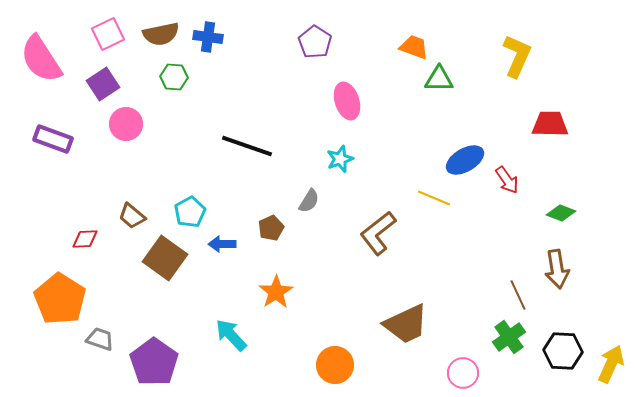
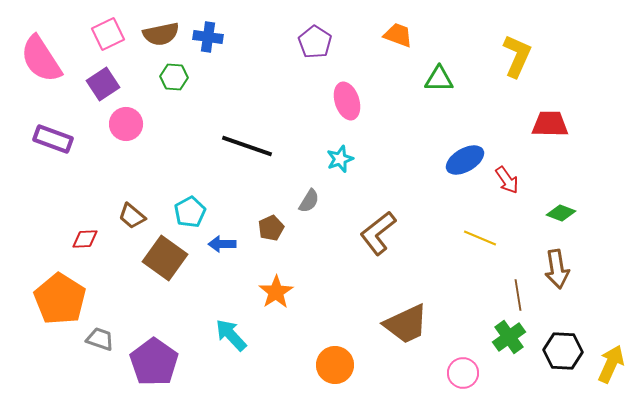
orange trapezoid at (414, 47): moved 16 px left, 12 px up
yellow line at (434, 198): moved 46 px right, 40 px down
brown line at (518, 295): rotated 16 degrees clockwise
